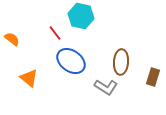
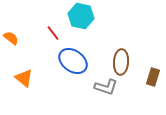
red line: moved 2 px left
orange semicircle: moved 1 px left, 1 px up
blue ellipse: moved 2 px right
orange triangle: moved 5 px left
gray L-shape: rotated 15 degrees counterclockwise
